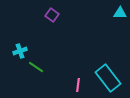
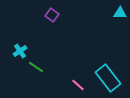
cyan cross: rotated 16 degrees counterclockwise
pink line: rotated 56 degrees counterclockwise
